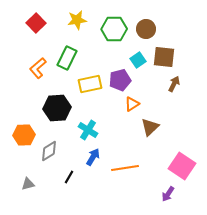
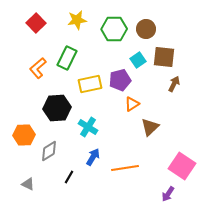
cyan cross: moved 3 px up
gray triangle: rotated 40 degrees clockwise
